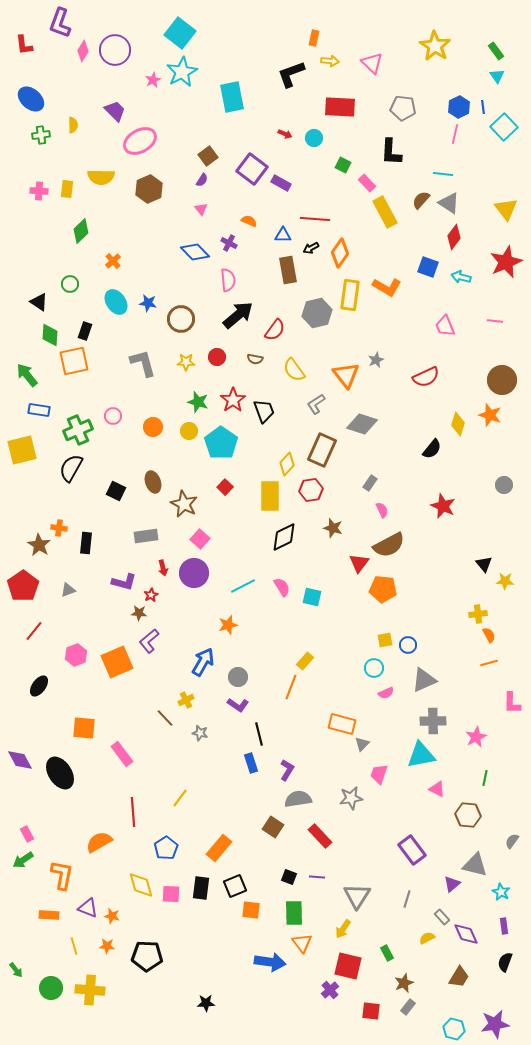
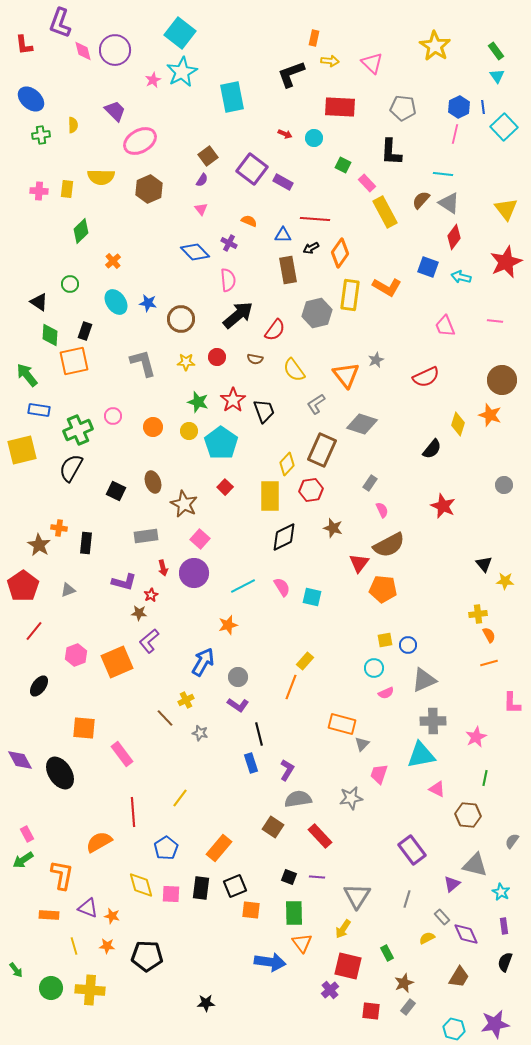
pink diamond at (83, 51): rotated 45 degrees counterclockwise
purple rectangle at (281, 183): moved 2 px right, 1 px up
